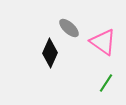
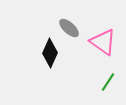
green line: moved 2 px right, 1 px up
